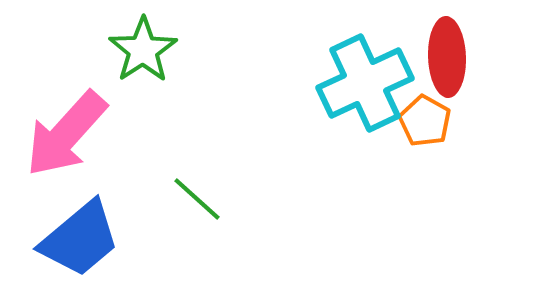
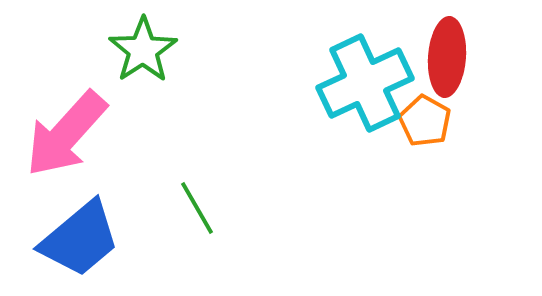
red ellipse: rotated 6 degrees clockwise
green line: moved 9 px down; rotated 18 degrees clockwise
